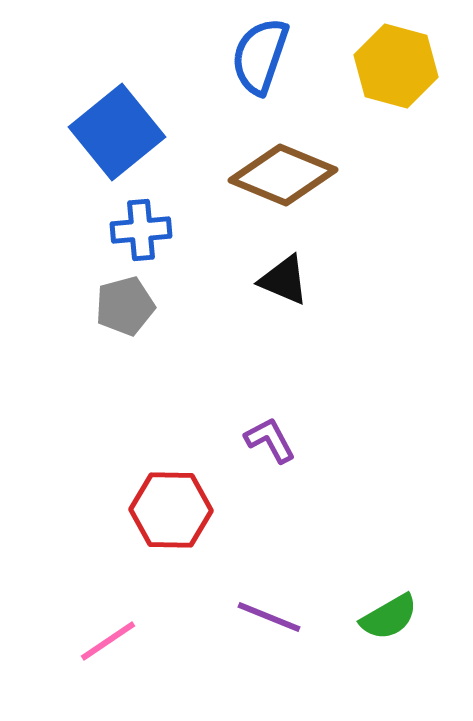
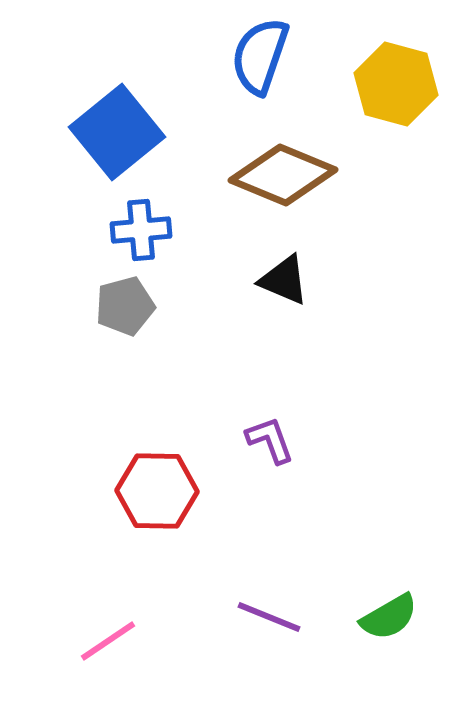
yellow hexagon: moved 18 px down
purple L-shape: rotated 8 degrees clockwise
red hexagon: moved 14 px left, 19 px up
